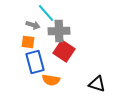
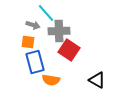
red square: moved 5 px right, 1 px up
black triangle: moved 4 px up; rotated 12 degrees clockwise
